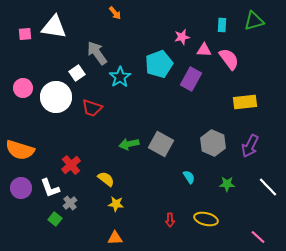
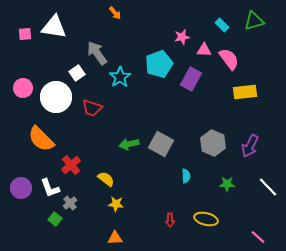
cyan rectangle: rotated 48 degrees counterclockwise
yellow rectangle: moved 10 px up
orange semicircle: moved 21 px right, 11 px up; rotated 28 degrees clockwise
cyan semicircle: moved 3 px left, 1 px up; rotated 32 degrees clockwise
